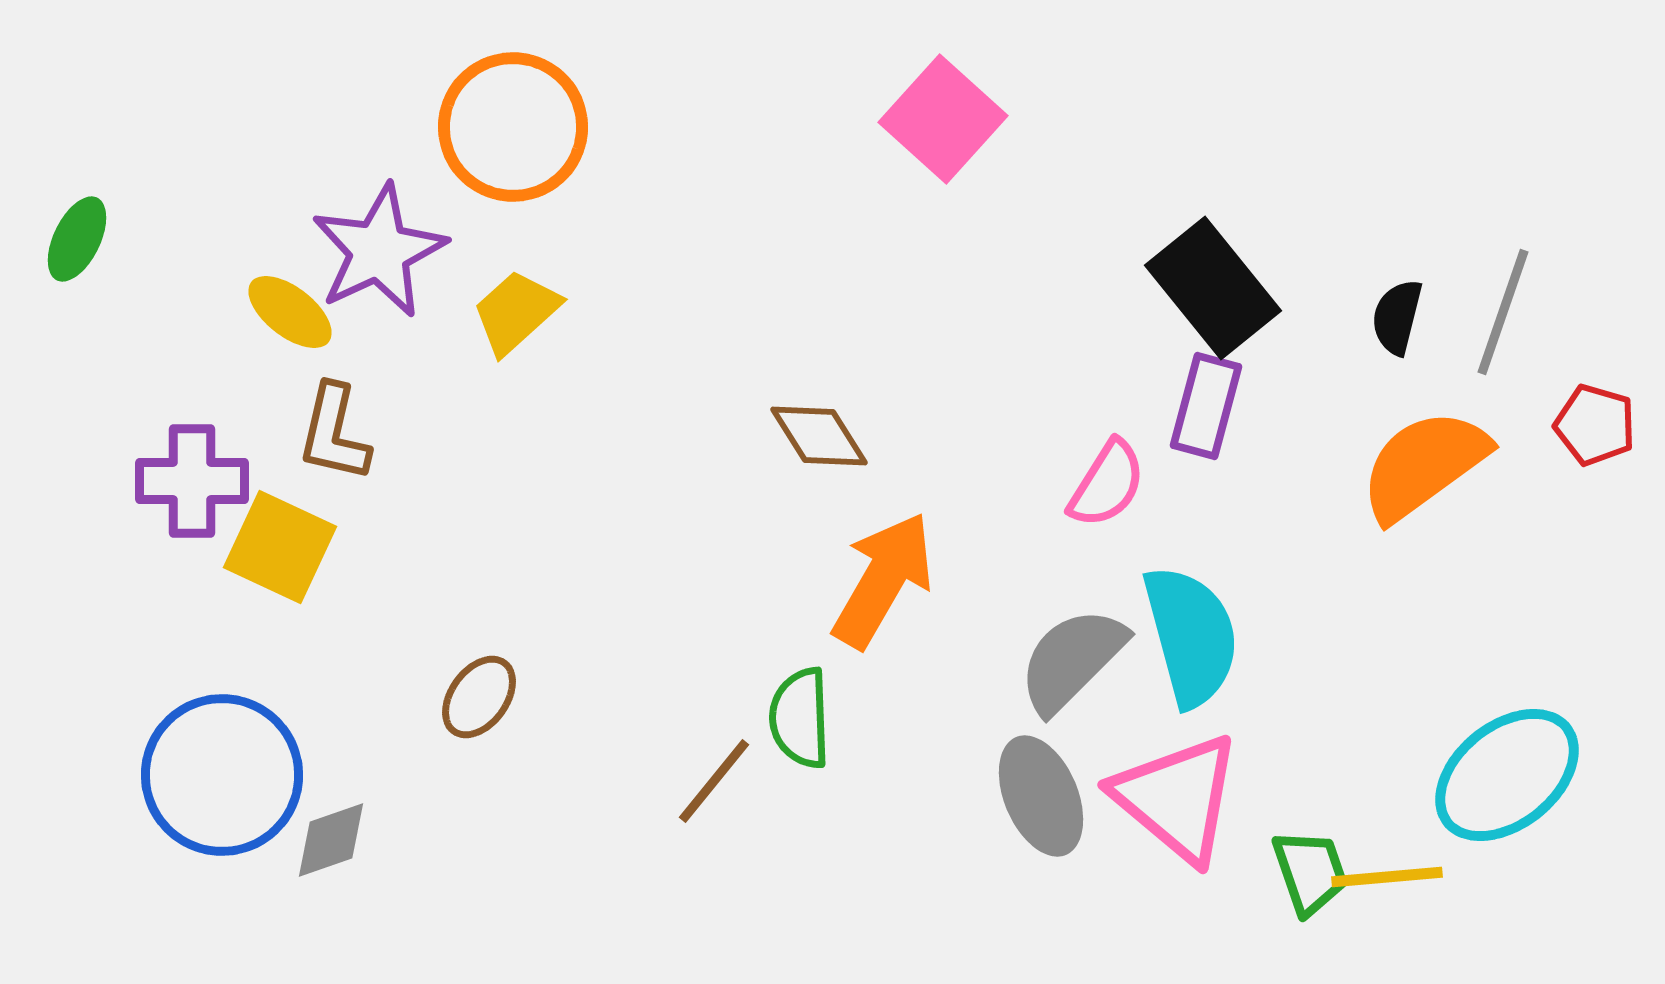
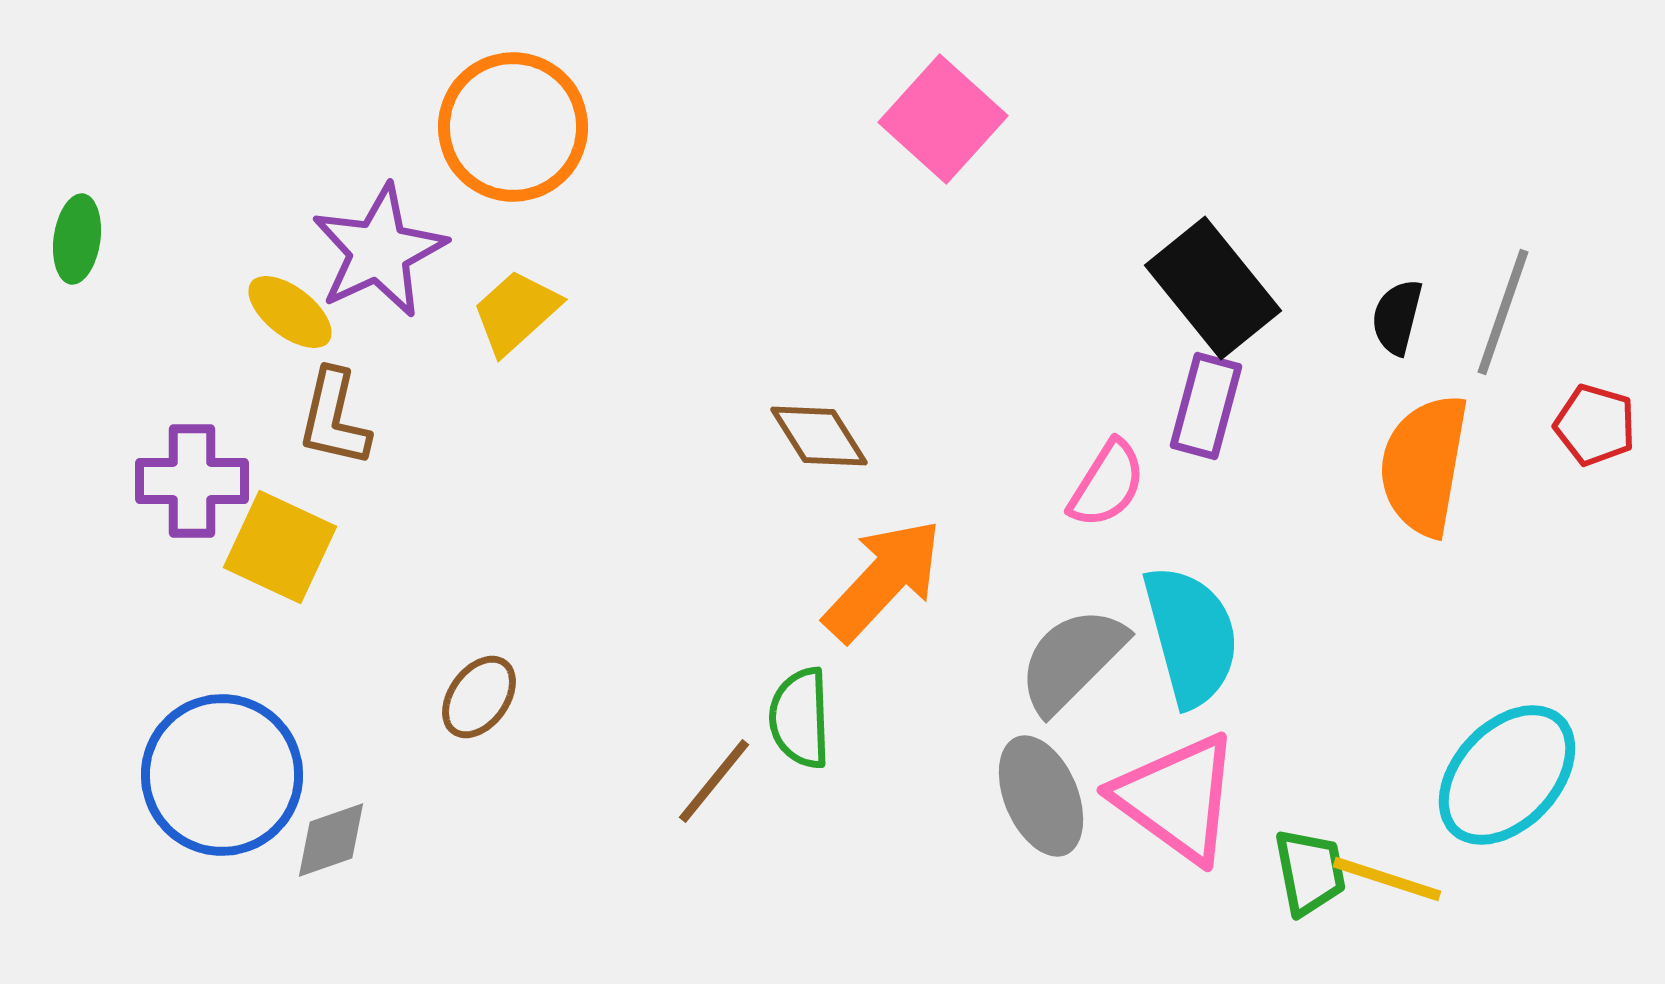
green ellipse: rotated 18 degrees counterclockwise
brown L-shape: moved 15 px up
orange semicircle: rotated 44 degrees counterclockwise
orange arrow: rotated 13 degrees clockwise
cyan ellipse: rotated 8 degrees counterclockwise
pink triangle: rotated 4 degrees counterclockwise
green trapezoid: rotated 8 degrees clockwise
yellow line: moved 2 px down; rotated 23 degrees clockwise
